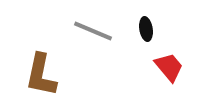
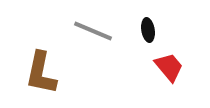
black ellipse: moved 2 px right, 1 px down
brown L-shape: moved 2 px up
